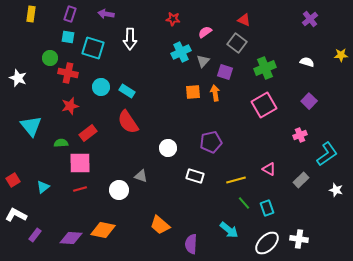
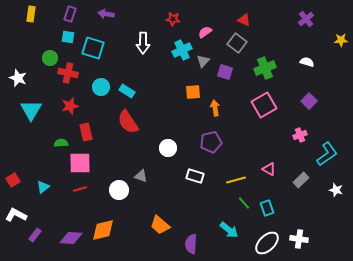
purple cross at (310, 19): moved 4 px left
white arrow at (130, 39): moved 13 px right, 4 px down
cyan cross at (181, 52): moved 1 px right, 2 px up
yellow star at (341, 55): moved 15 px up
orange arrow at (215, 93): moved 15 px down
cyan triangle at (31, 126): moved 16 px up; rotated 10 degrees clockwise
red rectangle at (88, 133): moved 2 px left, 1 px up; rotated 66 degrees counterclockwise
orange diamond at (103, 230): rotated 25 degrees counterclockwise
